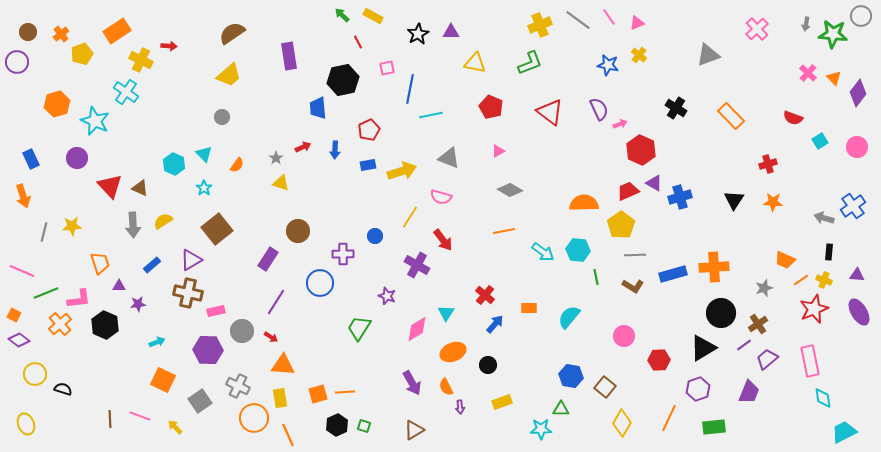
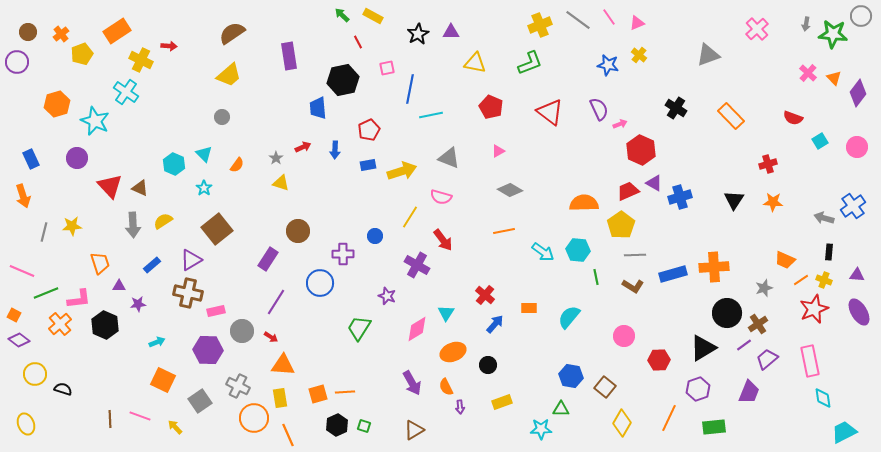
black circle at (721, 313): moved 6 px right
